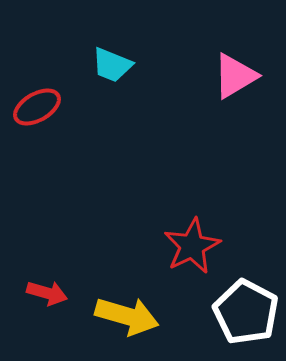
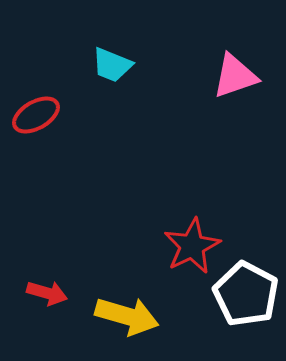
pink triangle: rotated 12 degrees clockwise
red ellipse: moved 1 px left, 8 px down
white pentagon: moved 18 px up
